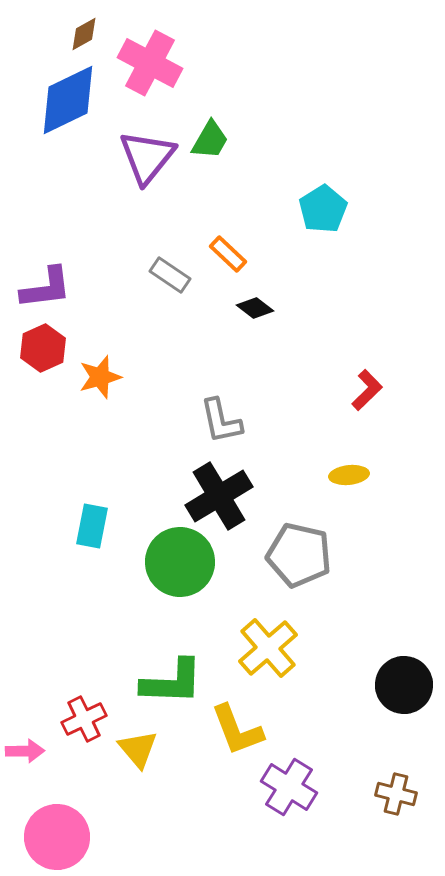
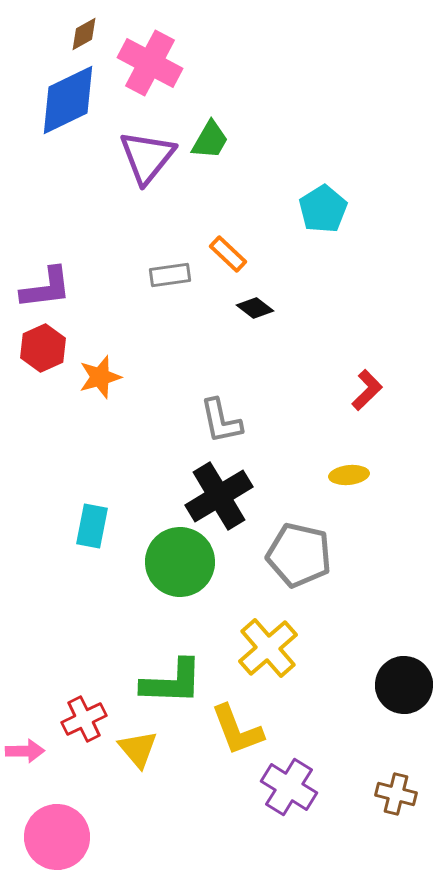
gray rectangle: rotated 42 degrees counterclockwise
